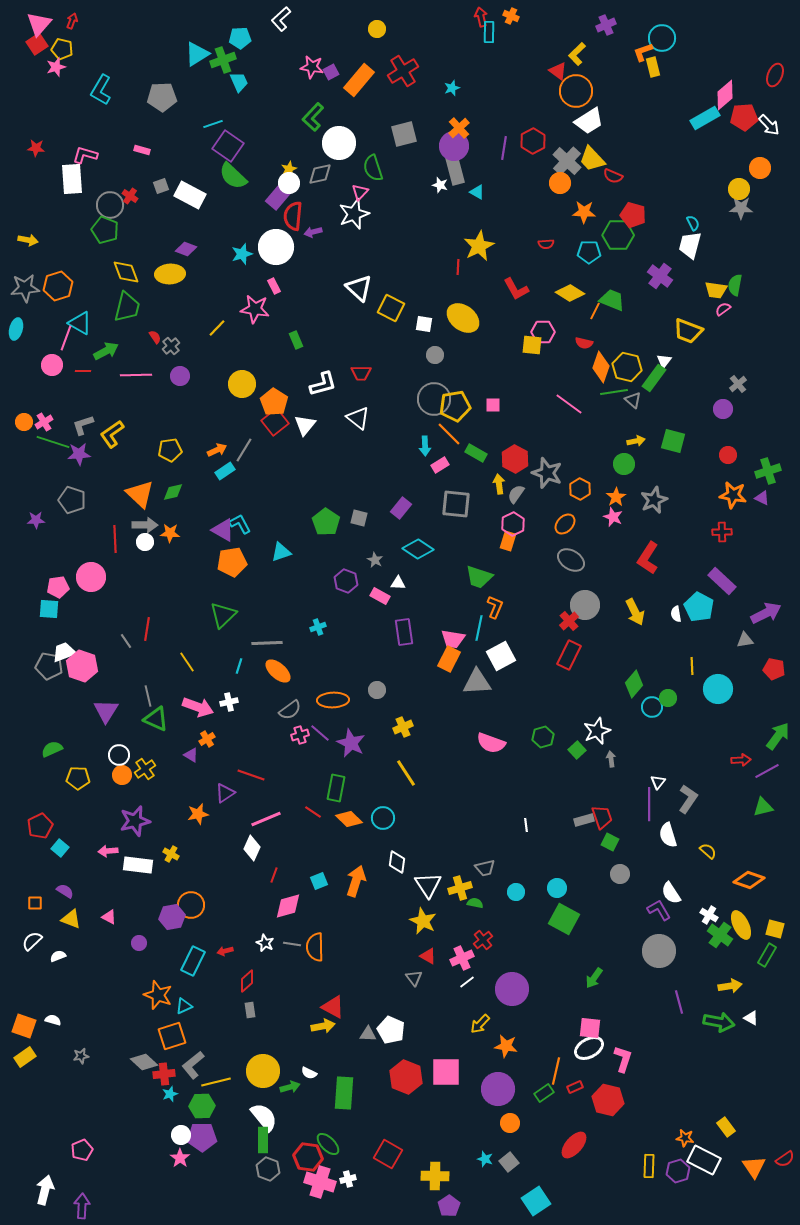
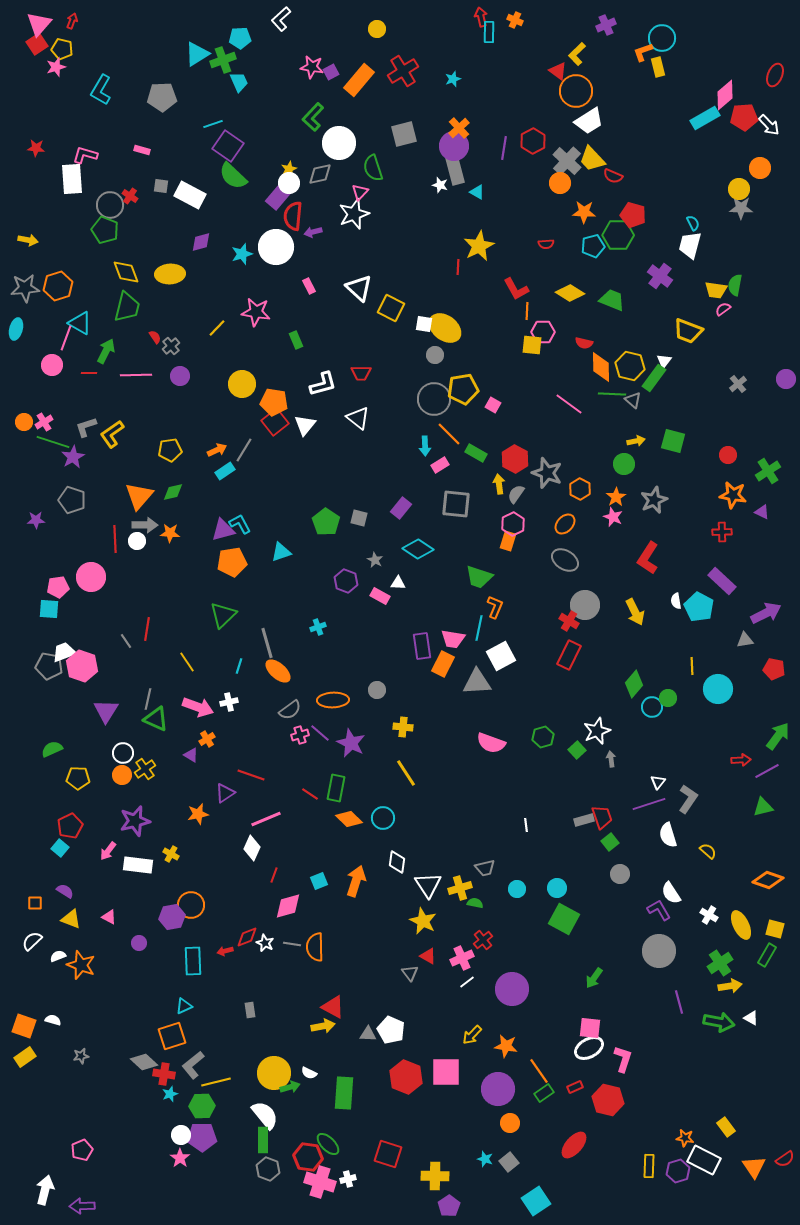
orange cross at (511, 16): moved 4 px right, 4 px down
yellow rectangle at (653, 67): moved 5 px right
cyan star at (452, 88): moved 1 px right, 9 px up
gray square at (161, 186): rotated 28 degrees clockwise
purple diamond at (186, 249): moved 15 px right, 7 px up; rotated 35 degrees counterclockwise
cyan pentagon at (589, 252): moved 4 px right, 6 px up; rotated 15 degrees counterclockwise
pink rectangle at (274, 286): moved 35 px right
pink star at (255, 309): moved 1 px right, 3 px down
orange line at (595, 311): moved 68 px left; rotated 24 degrees counterclockwise
yellow ellipse at (463, 318): moved 18 px left, 10 px down
green arrow at (106, 351): rotated 35 degrees counterclockwise
orange diamond at (601, 367): rotated 20 degrees counterclockwise
yellow hexagon at (627, 367): moved 3 px right, 1 px up
red line at (83, 371): moved 6 px right, 2 px down
green line at (614, 392): moved 2 px left, 2 px down; rotated 12 degrees clockwise
orange pentagon at (274, 402): rotated 24 degrees counterclockwise
pink square at (493, 405): rotated 28 degrees clockwise
yellow pentagon at (455, 406): moved 8 px right, 17 px up
purple circle at (723, 409): moved 63 px right, 30 px up
gray L-shape at (83, 425): moved 3 px right, 2 px down
purple star at (79, 454): moved 6 px left, 3 px down; rotated 25 degrees counterclockwise
green cross at (768, 471): rotated 15 degrees counterclockwise
orange triangle at (140, 494): moved 1 px left, 2 px down; rotated 28 degrees clockwise
purple triangle at (762, 498): moved 14 px down
purple triangle at (223, 530): rotated 45 degrees counterclockwise
white circle at (145, 542): moved 8 px left, 1 px up
gray ellipse at (571, 560): moved 6 px left
white semicircle at (676, 614): moved 13 px up
red cross at (569, 621): rotated 18 degrees counterclockwise
purple rectangle at (404, 632): moved 18 px right, 14 px down
gray line at (267, 643): rotated 76 degrees clockwise
orange rectangle at (449, 659): moved 6 px left, 5 px down
gray line at (148, 696): moved 3 px down; rotated 25 degrees clockwise
yellow cross at (403, 727): rotated 30 degrees clockwise
white circle at (119, 755): moved 4 px right, 2 px up
purple line at (649, 804): rotated 72 degrees clockwise
red line at (313, 812): moved 3 px left, 18 px up
red pentagon at (40, 826): moved 30 px right
green square at (610, 842): rotated 24 degrees clockwise
pink arrow at (108, 851): rotated 48 degrees counterclockwise
orange diamond at (749, 880): moved 19 px right
cyan circle at (516, 892): moved 1 px right, 3 px up
green cross at (720, 935): moved 28 px down; rotated 20 degrees clockwise
cyan rectangle at (193, 961): rotated 28 degrees counterclockwise
gray triangle at (414, 978): moved 4 px left, 5 px up
red diamond at (247, 981): moved 44 px up; rotated 20 degrees clockwise
orange star at (158, 995): moved 77 px left, 30 px up
yellow arrow at (480, 1024): moved 8 px left, 11 px down
yellow circle at (263, 1071): moved 11 px right, 2 px down
orange line at (556, 1071): moved 17 px left; rotated 48 degrees counterclockwise
red cross at (164, 1074): rotated 15 degrees clockwise
white semicircle at (264, 1117): moved 1 px right, 2 px up
red square at (388, 1154): rotated 12 degrees counterclockwise
purple arrow at (82, 1206): rotated 95 degrees counterclockwise
